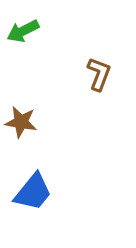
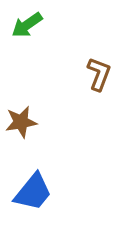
green arrow: moved 4 px right, 6 px up; rotated 8 degrees counterclockwise
brown star: rotated 20 degrees counterclockwise
